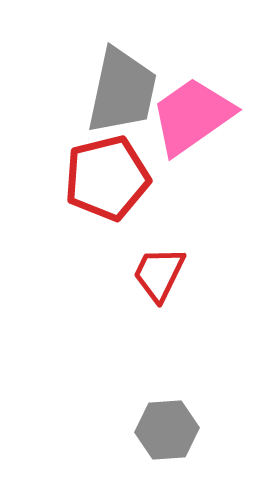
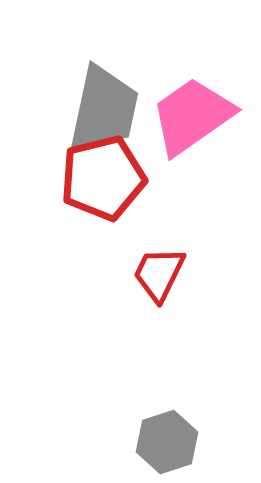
gray trapezoid: moved 18 px left, 18 px down
red pentagon: moved 4 px left
gray hexagon: moved 12 px down; rotated 14 degrees counterclockwise
